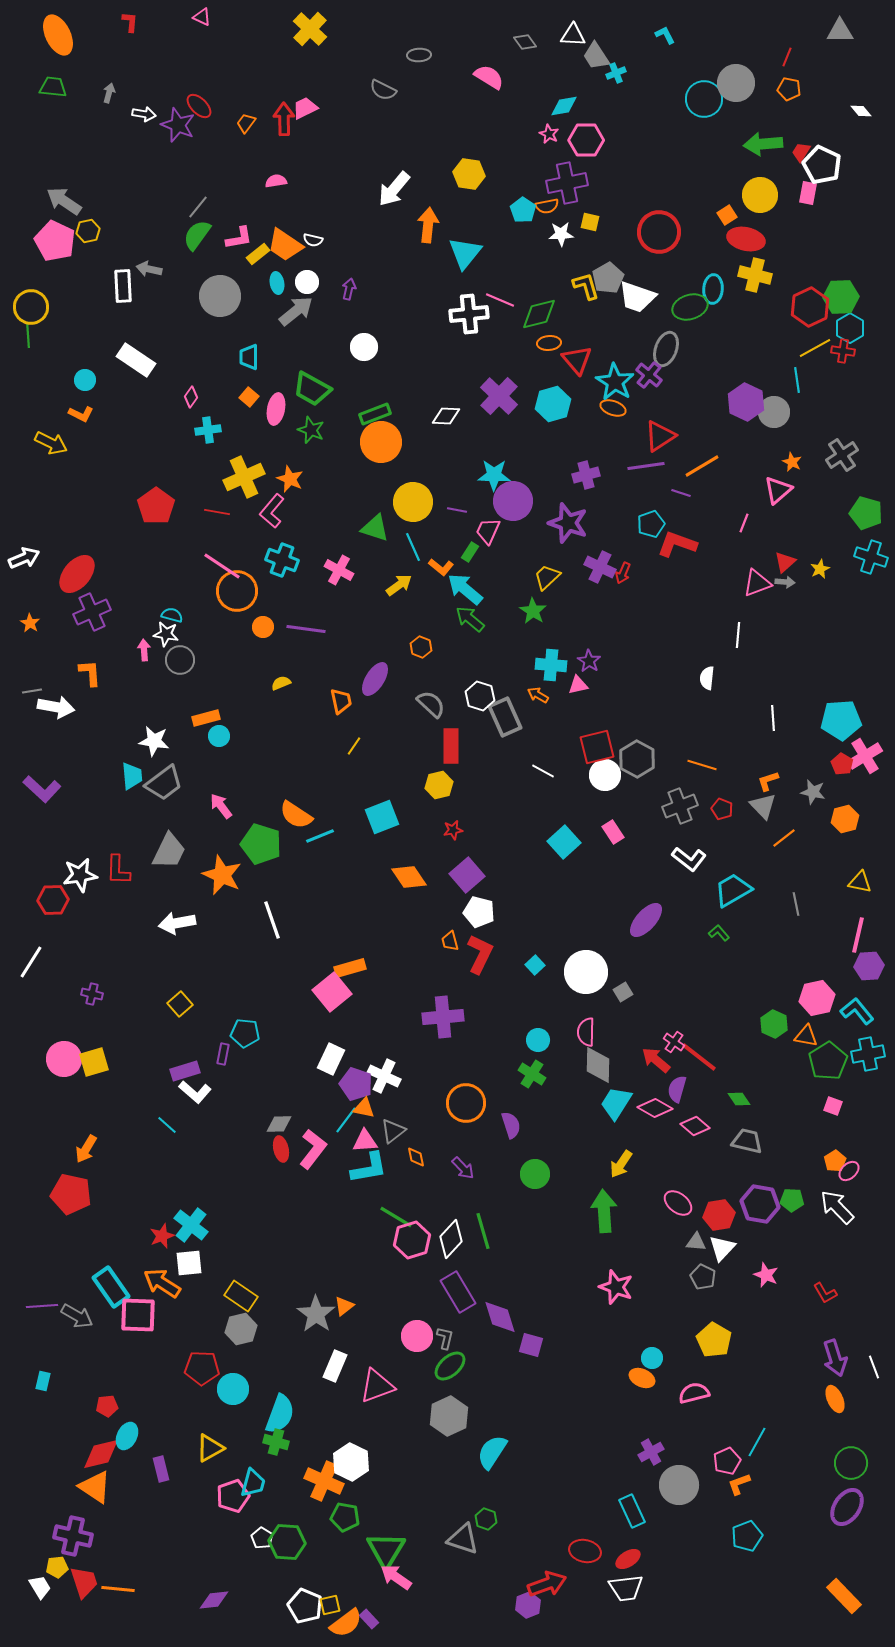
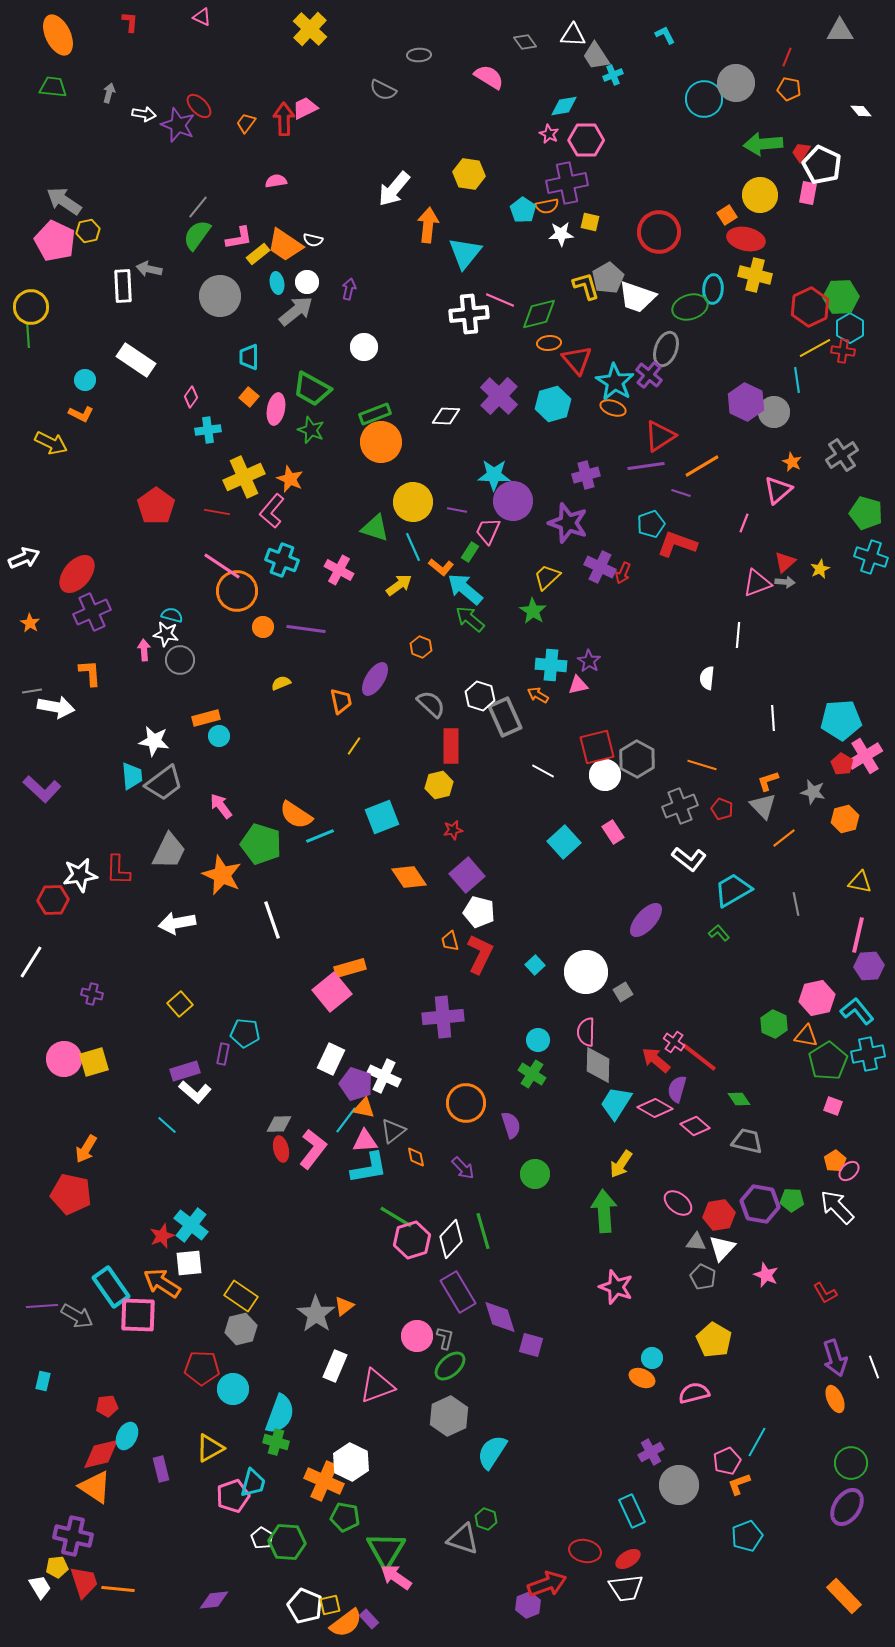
cyan cross at (616, 73): moved 3 px left, 2 px down
